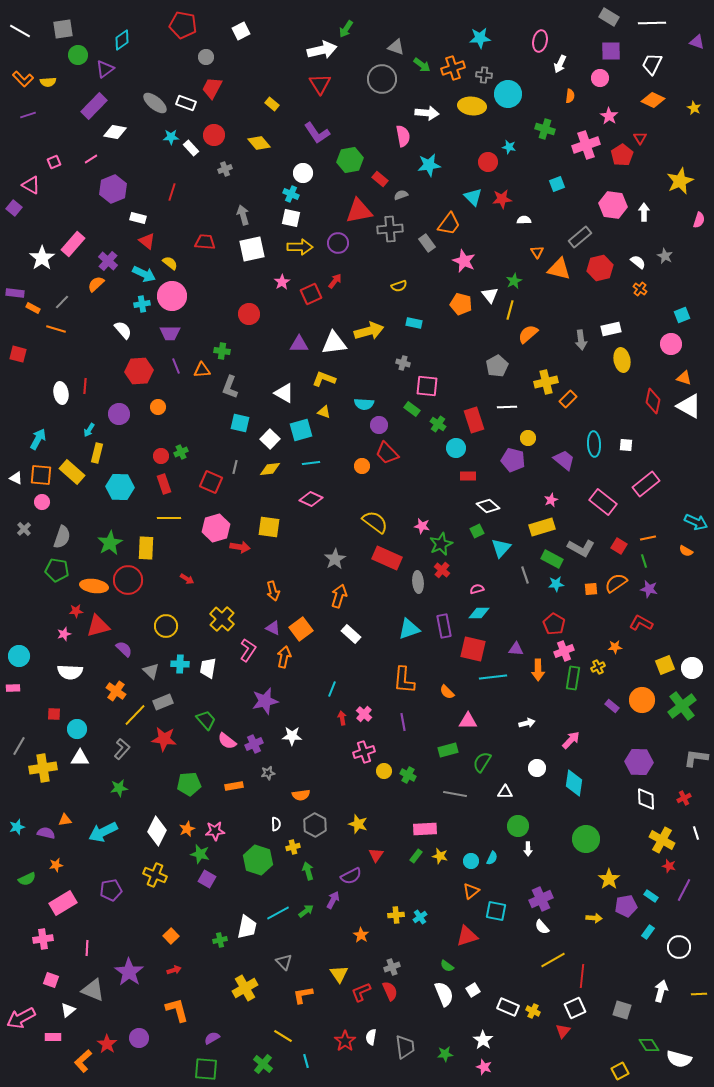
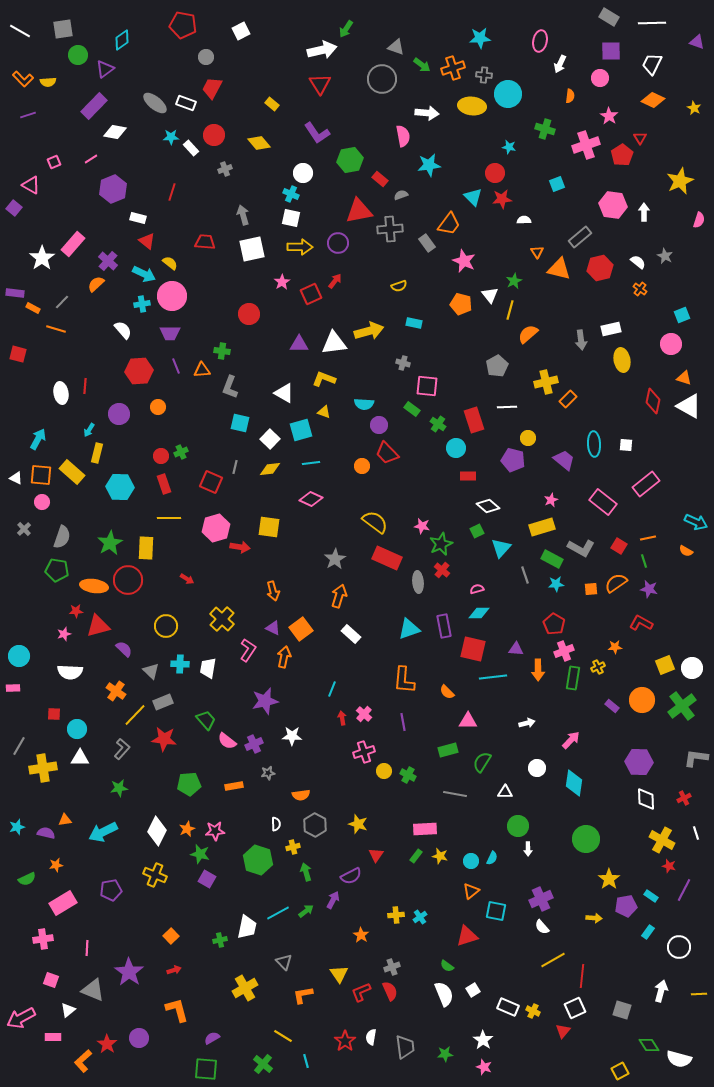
red circle at (488, 162): moved 7 px right, 11 px down
green arrow at (308, 871): moved 2 px left, 1 px down
